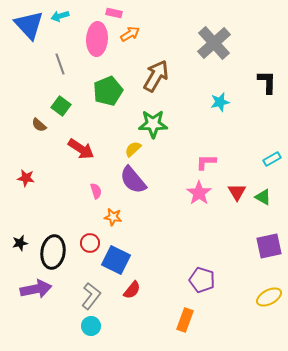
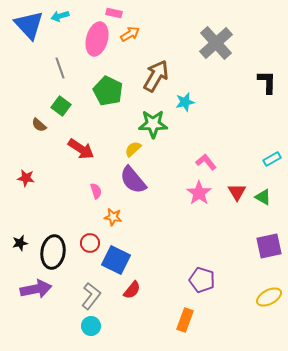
pink ellipse: rotated 12 degrees clockwise
gray cross: moved 2 px right
gray line: moved 4 px down
green pentagon: rotated 24 degrees counterclockwise
cyan star: moved 35 px left
pink L-shape: rotated 50 degrees clockwise
